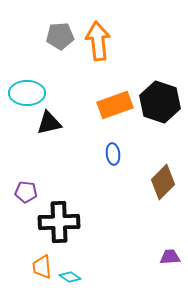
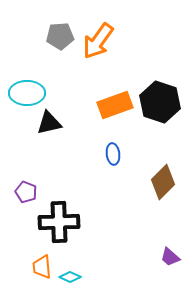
orange arrow: rotated 138 degrees counterclockwise
purple pentagon: rotated 15 degrees clockwise
purple trapezoid: rotated 135 degrees counterclockwise
cyan diamond: rotated 10 degrees counterclockwise
